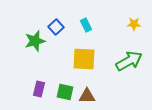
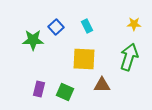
cyan rectangle: moved 1 px right, 1 px down
green star: moved 2 px left, 1 px up; rotated 15 degrees clockwise
green arrow: moved 4 px up; rotated 44 degrees counterclockwise
green square: rotated 12 degrees clockwise
brown triangle: moved 15 px right, 11 px up
